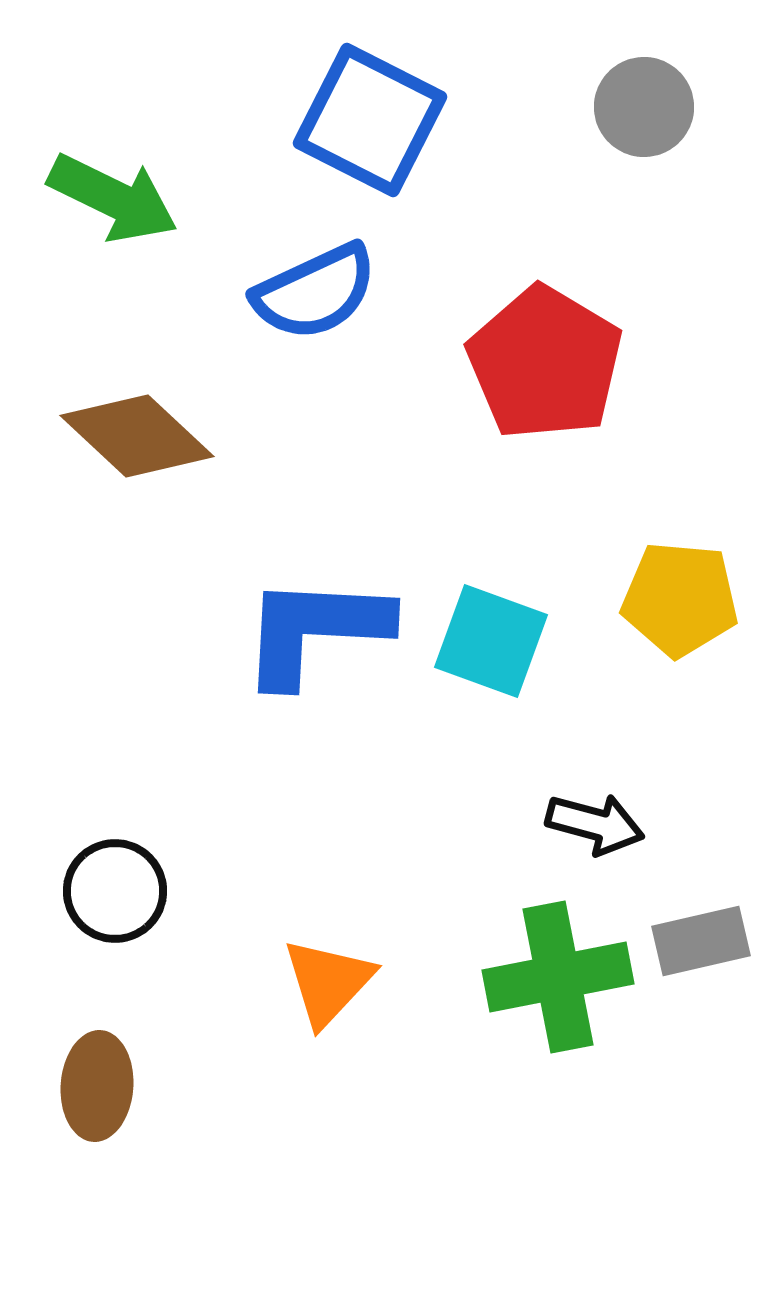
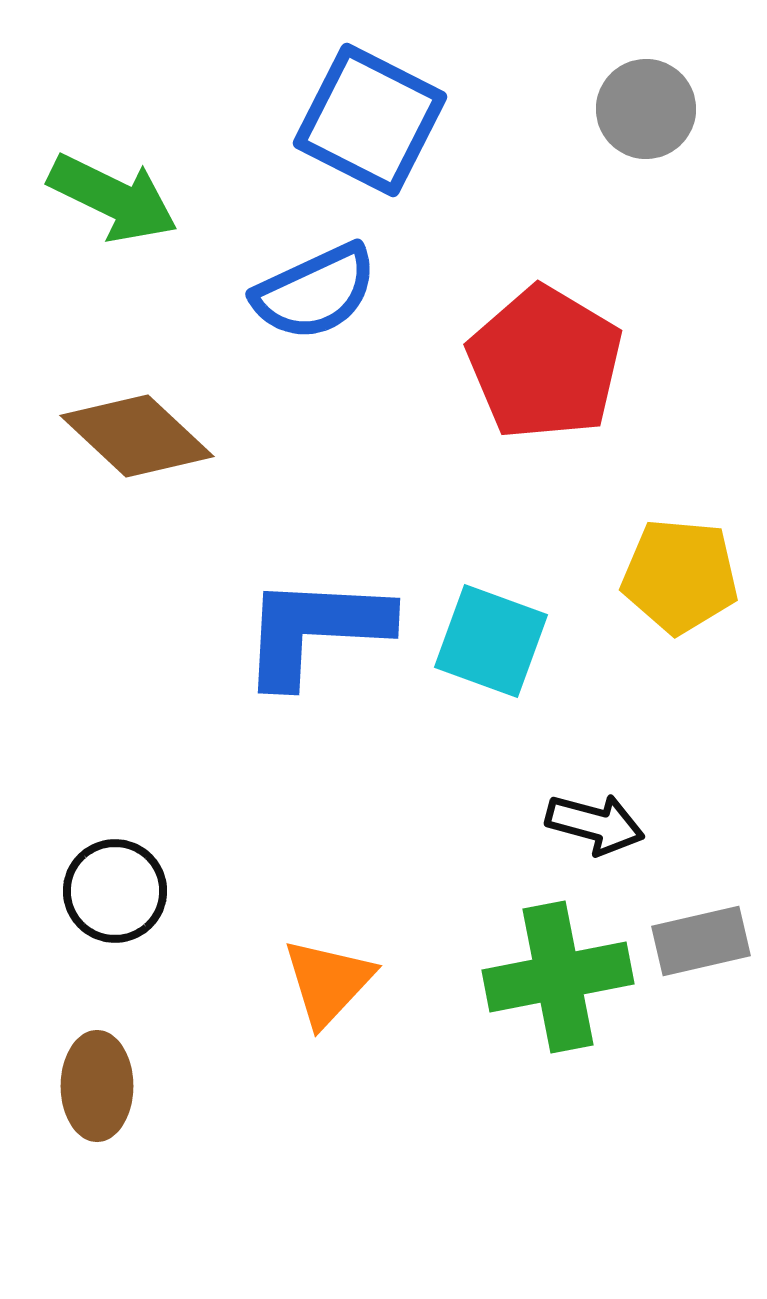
gray circle: moved 2 px right, 2 px down
yellow pentagon: moved 23 px up
brown ellipse: rotated 4 degrees counterclockwise
